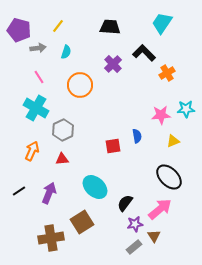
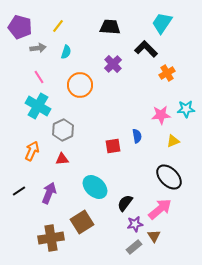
purple pentagon: moved 1 px right, 3 px up
black L-shape: moved 2 px right, 4 px up
cyan cross: moved 2 px right, 2 px up
